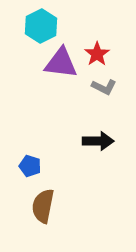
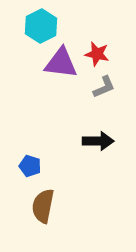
red star: rotated 25 degrees counterclockwise
gray L-shape: rotated 50 degrees counterclockwise
